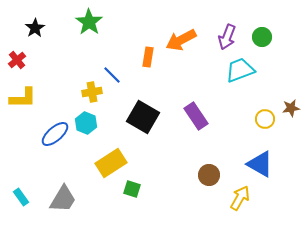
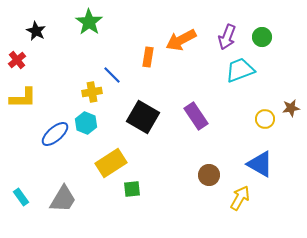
black star: moved 1 px right, 3 px down; rotated 12 degrees counterclockwise
green square: rotated 24 degrees counterclockwise
